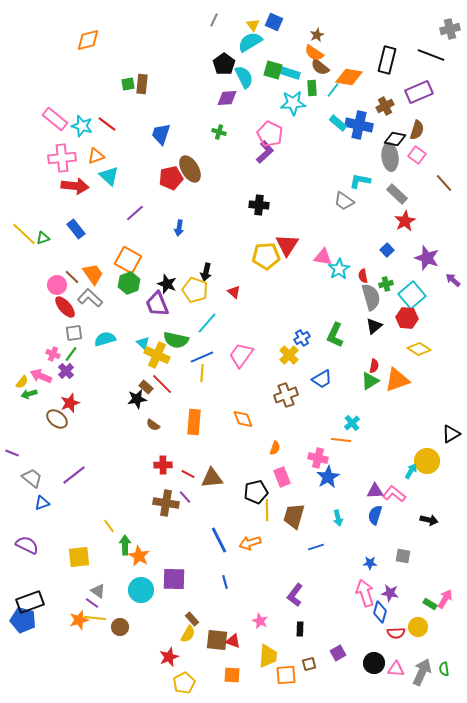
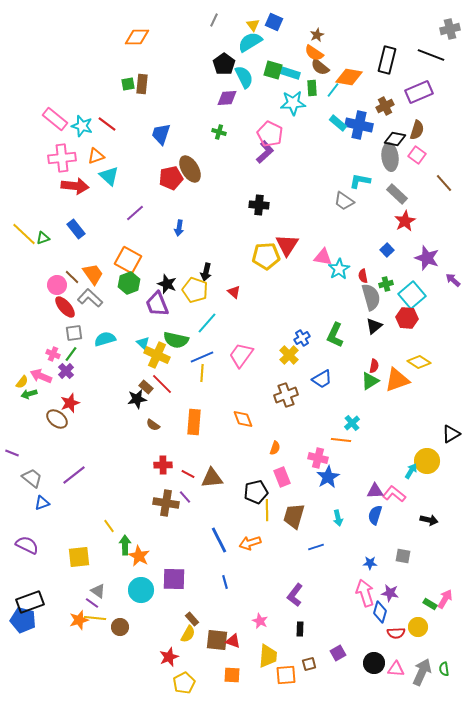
orange diamond at (88, 40): moved 49 px right, 3 px up; rotated 15 degrees clockwise
yellow diamond at (419, 349): moved 13 px down
